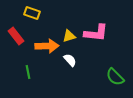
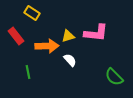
yellow rectangle: rotated 14 degrees clockwise
yellow triangle: moved 1 px left
green semicircle: moved 1 px left
